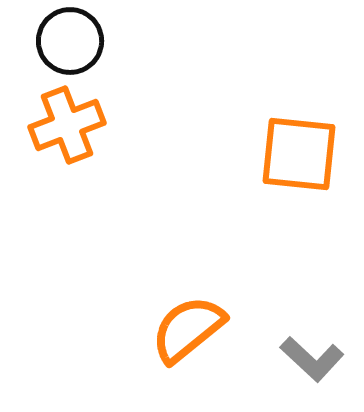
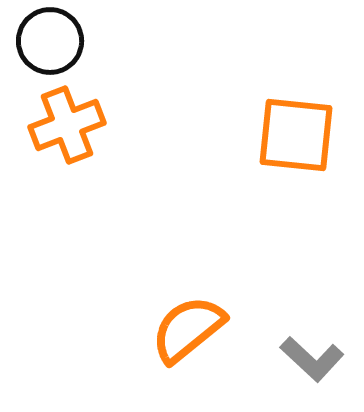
black circle: moved 20 px left
orange square: moved 3 px left, 19 px up
